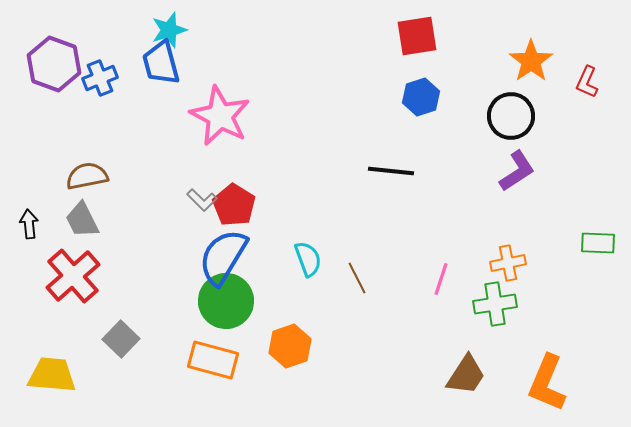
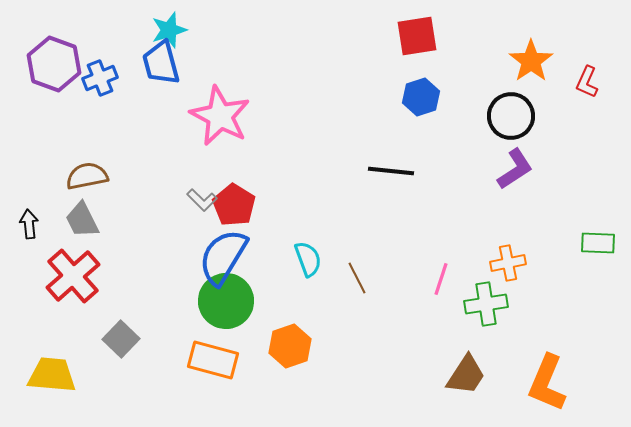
purple L-shape: moved 2 px left, 2 px up
green cross: moved 9 px left
